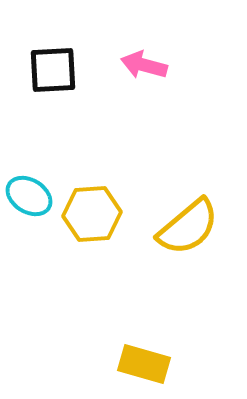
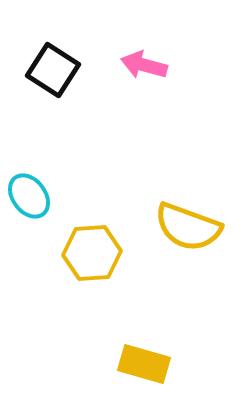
black square: rotated 36 degrees clockwise
cyan ellipse: rotated 21 degrees clockwise
yellow hexagon: moved 39 px down
yellow semicircle: rotated 60 degrees clockwise
